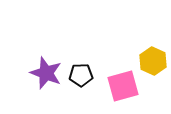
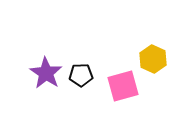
yellow hexagon: moved 2 px up
purple star: rotated 12 degrees clockwise
